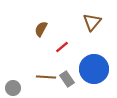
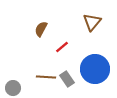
blue circle: moved 1 px right
